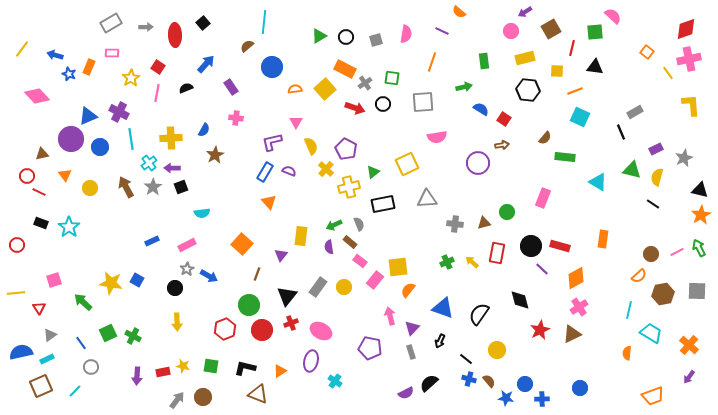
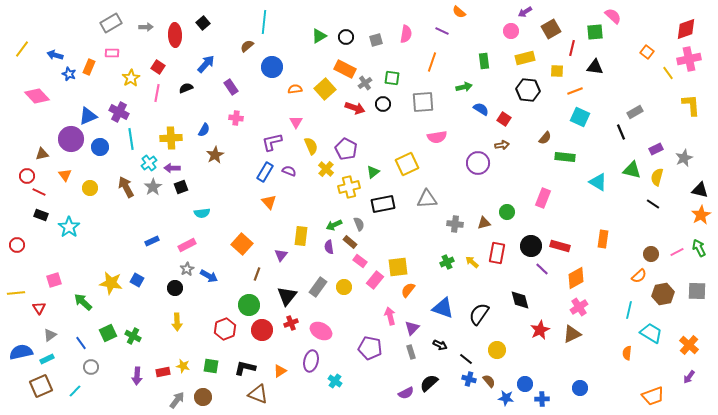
black rectangle at (41, 223): moved 8 px up
black arrow at (440, 341): moved 4 px down; rotated 88 degrees counterclockwise
